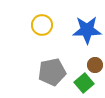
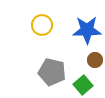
brown circle: moved 5 px up
gray pentagon: rotated 24 degrees clockwise
green square: moved 1 px left, 2 px down
